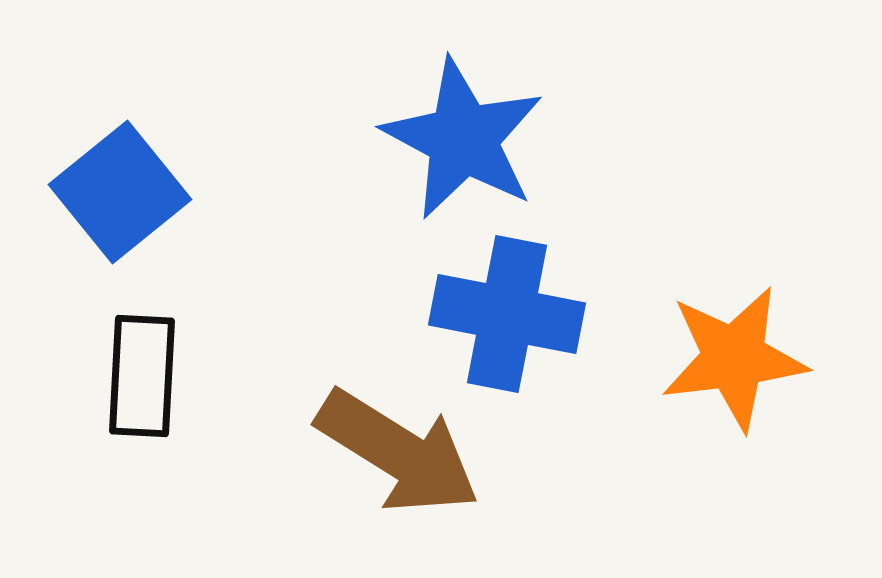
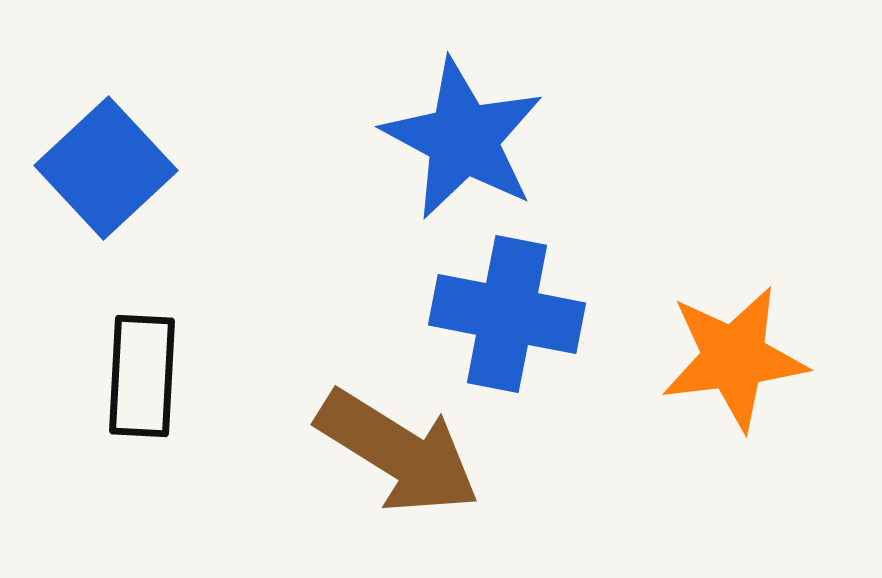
blue square: moved 14 px left, 24 px up; rotated 4 degrees counterclockwise
